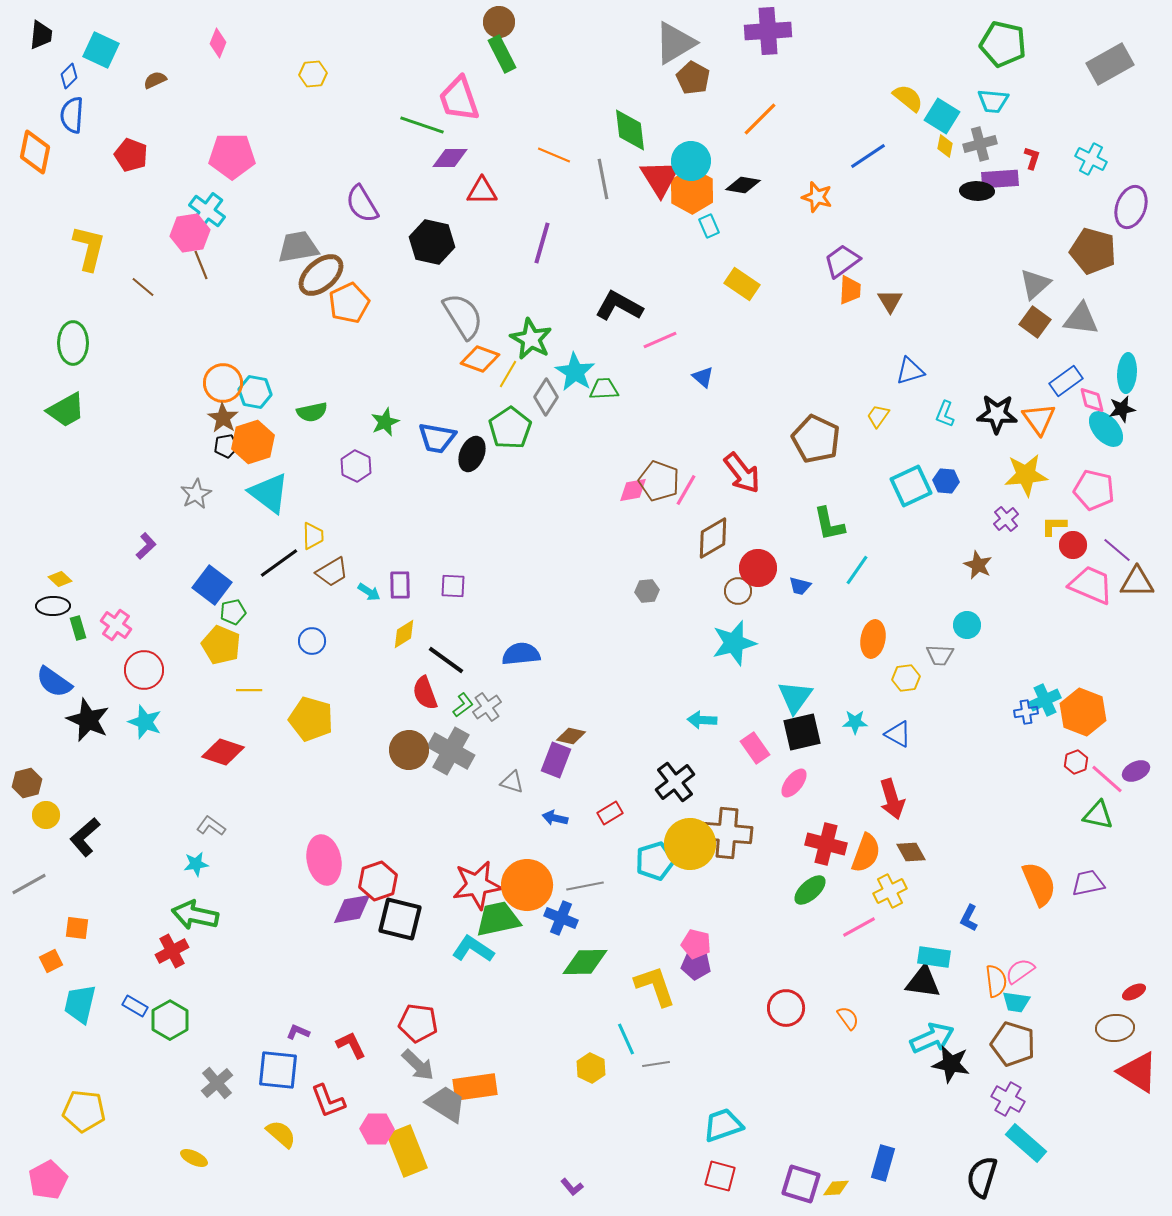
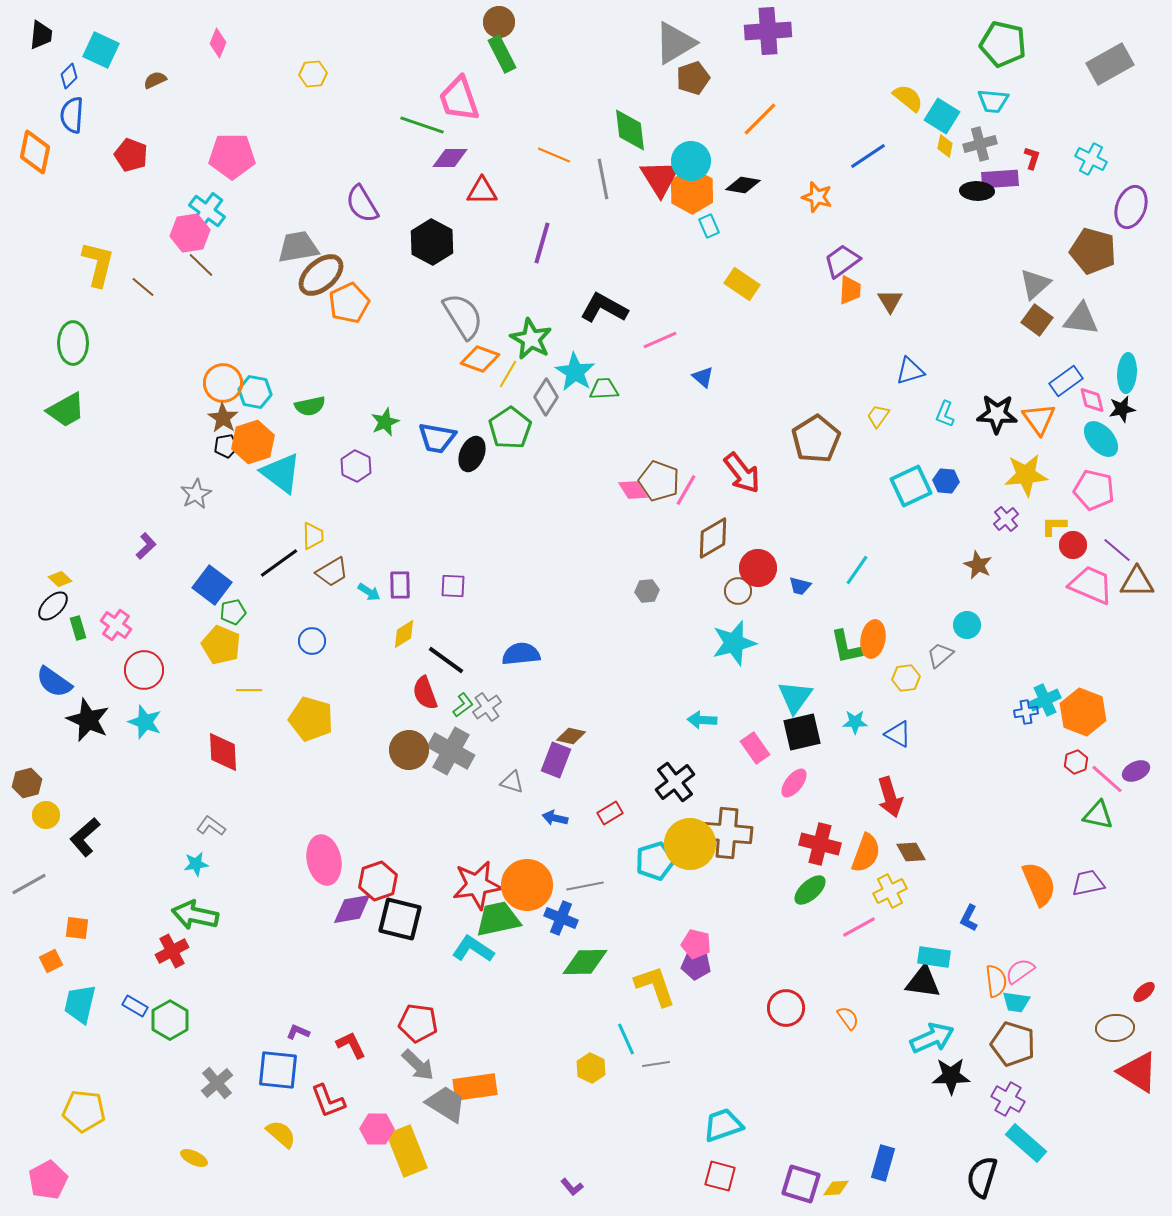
brown pentagon at (693, 78): rotated 24 degrees clockwise
black hexagon at (432, 242): rotated 15 degrees clockwise
yellow L-shape at (89, 248): moved 9 px right, 16 px down
brown line at (201, 265): rotated 24 degrees counterclockwise
black L-shape at (619, 306): moved 15 px left, 2 px down
brown square at (1035, 322): moved 2 px right, 2 px up
green semicircle at (312, 412): moved 2 px left, 6 px up
cyan ellipse at (1106, 429): moved 5 px left, 10 px down
brown pentagon at (816, 439): rotated 15 degrees clockwise
pink diamond at (633, 490): rotated 68 degrees clockwise
cyan triangle at (269, 493): moved 12 px right, 20 px up
green L-shape at (829, 524): moved 17 px right, 123 px down
black ellipse at (53, 606): rotated 44 degrees counterclockwise
gray trapezoid at (940, 655): rotated 136 degrees clockwise
red diamond at (223, 752): rotated 69 degrees clockwise
red arrow at (892, 799): moved 2 px left, 2 px up
red cross at (826, 844): moved 6 px left
red ellipse at (1134, 992): moved 10 px right; rotated 15 degrees counterclockwise
black star at (951, 1064): moved 12 px down; rotated 12 degrees counterclockwise
